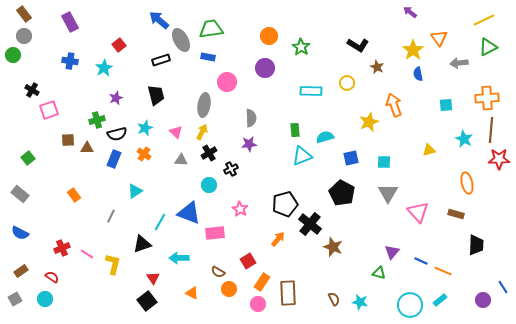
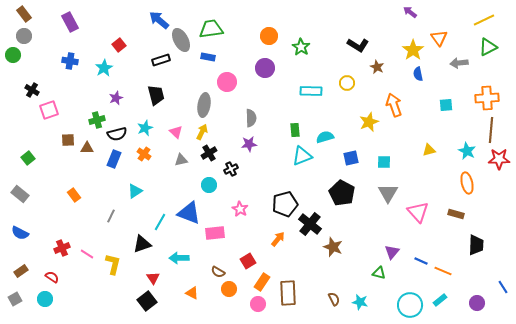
cyan star at (464, 139): moved 3 px right, 12 px down
gray triangle at (181, 160): rotated 16 degrees counterclockwise
purple circle at (483, 300): moved 6 px left, 3 px down
